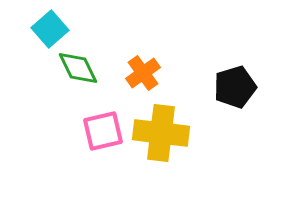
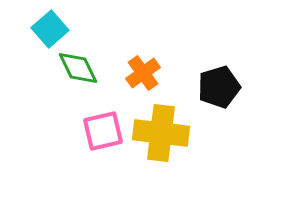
black pentagon: moved 16 px left
